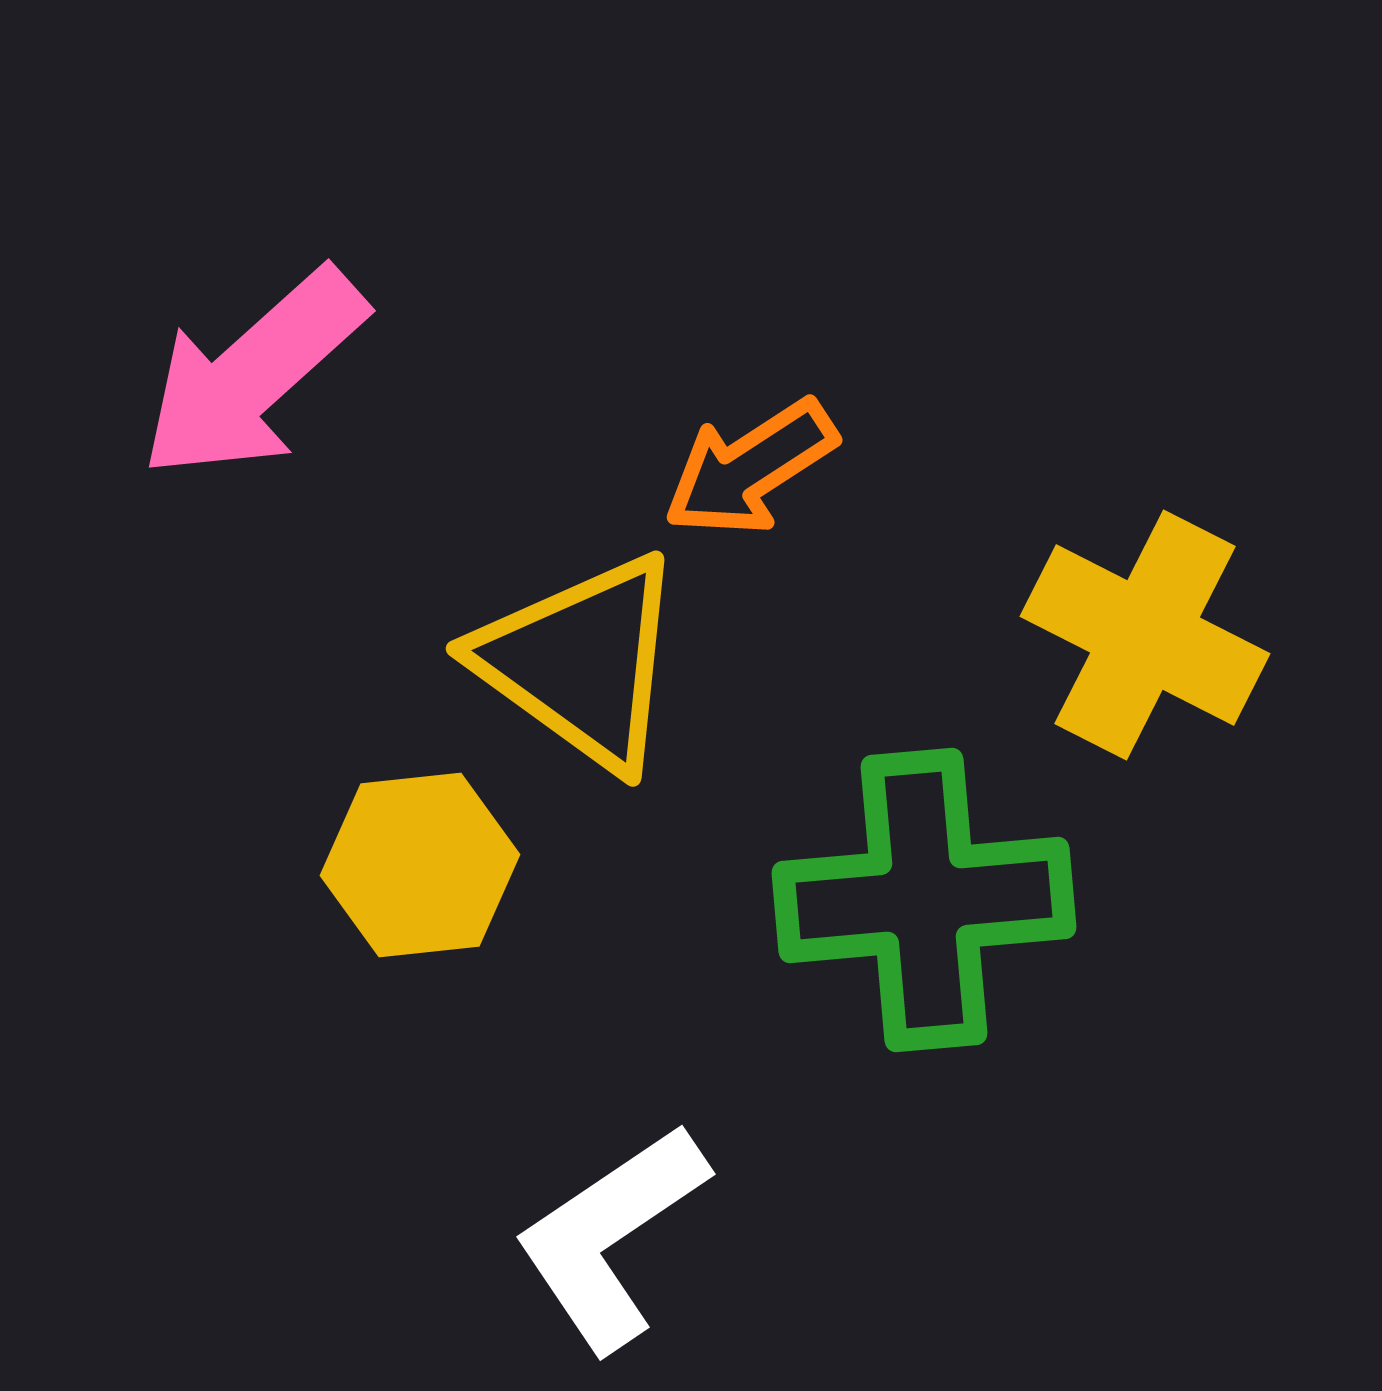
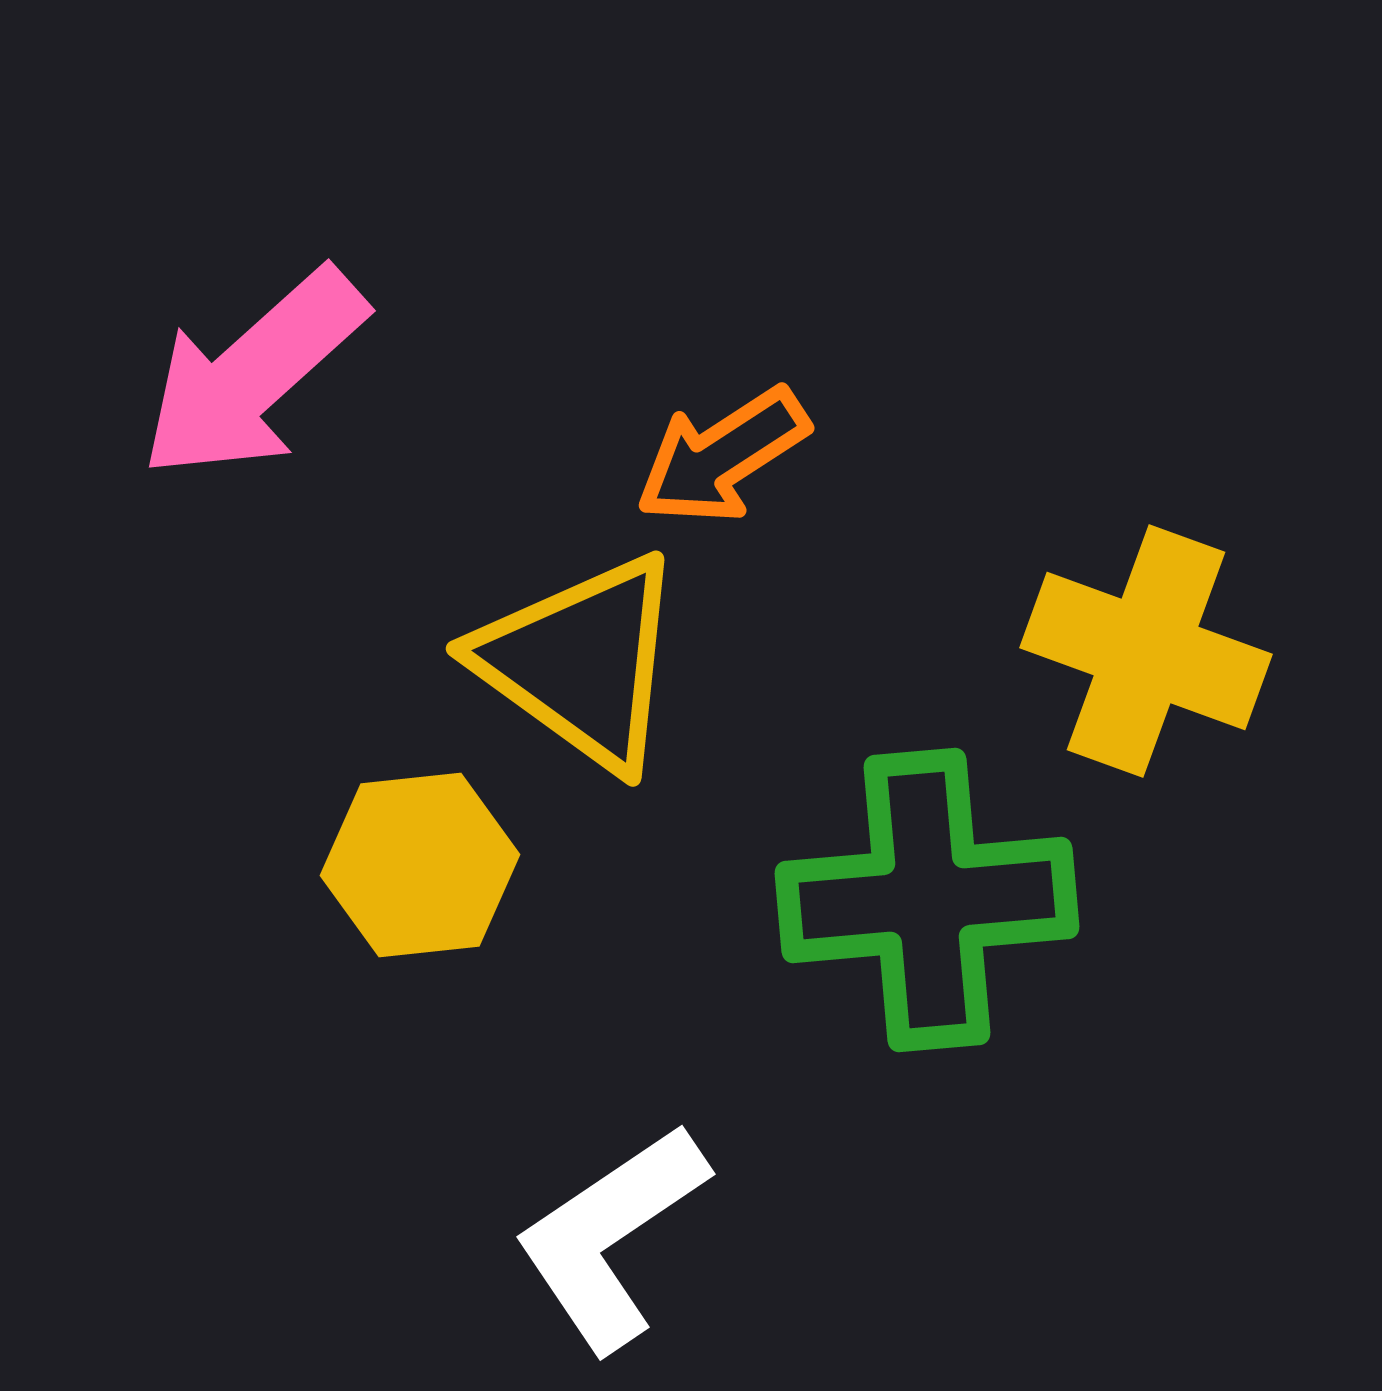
orange arrow: moved 28 px left, 12 px up
yellow cross: moved 1 px right, 16 px down; rotated 7 degrees counterclockwise
green cross: moved 3 px right
